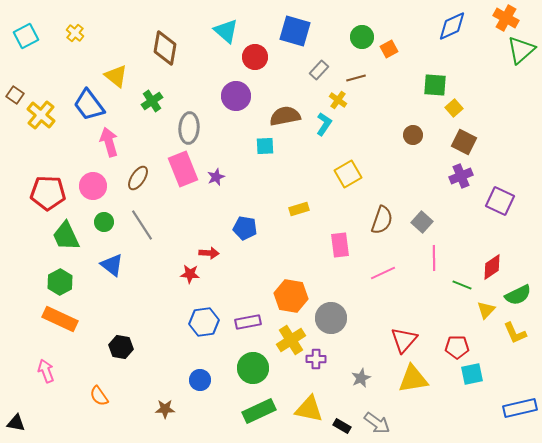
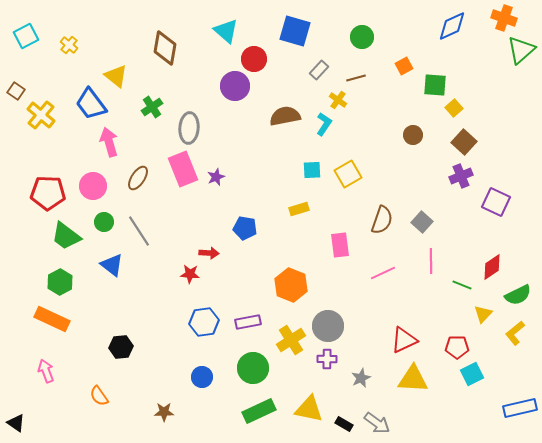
orange cross at (506, 18): moved 2 px left; rotated 10 degrees counterclockwise
yellow cross at (75, 33): moved 6 px left, 12 px down
orange square at (389, 49): moved 15 px right, 17 px down
red circle at (255, 57): moved 1 px left, 2 px down
brown square at (15, 95): moved 1 px right, 4 px up
purple circle at (236, 96): moved 1 px left, 10 px up
green cross at (152, 101): moved 6 px down
blue trapezoid at (89, 105): moved 2 px right, 1 px up
brown square at (464, 142): rotated 15 degrees clockwise
cyan square at (265, 146): moved 47 px right, 24 px down
purple square at (500, 201): moved 4 px left, 1 px down
gray line at (142, 225): moved 3 px left, 6 px down
green trapezoid at (66, 236): rotated 28 degrees counterclockwise
pink line at (434, 258): moved 3 px left, 3 px down
orange hexagon at (291, 296): moved 11 px up; rotated 12 degrees clockwise
yellow triangle at (486, 310): moved 3 px left, 4 px down
gray circle at (331, 318): moved 3 px left, 8 px down
orange rectangle at (60, 319): moved 8 px left
yellow L-shape at (515, 333): rotated 75 degrees clockwise
red triangle at (404, 340): rotated 24 degrees clockwise
black hexagon at (121, 347): rotated 15 degrees counterclockwise
purple cross at (316, 359): moved 11 px right
cyan square at (472, 374): rotated 15 degrees counterclockwise
yellow triangle at (413, 379): rotated 12 degrees clockwise
blue circle at (200, 380): moved 2 px right, 3 px up
brown star at (165, 409): moved 1 px left, 3 px down
black triangle at (16, 423): rotated 24 degrees clockwise
black rectangle at (342, 426): moved 2 px right, 2 px up
